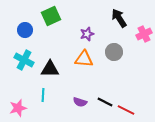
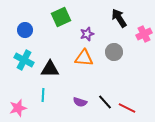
green square: moved 10 px right, 1 px down
orange triangle: moved 1 px up
black line: rotated 21 degrees clockwise
red line: moved 1 px right, 2 px up
